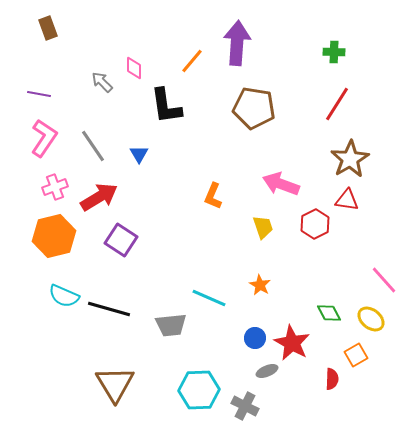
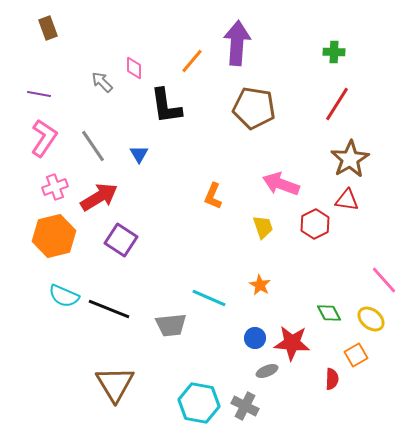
black line: rotated 6 degrees clockwise
red star: rotated 24 degrees counterclockwise
cyan hexagon: moved 13 px down; rotated 12 degrees clockwise
